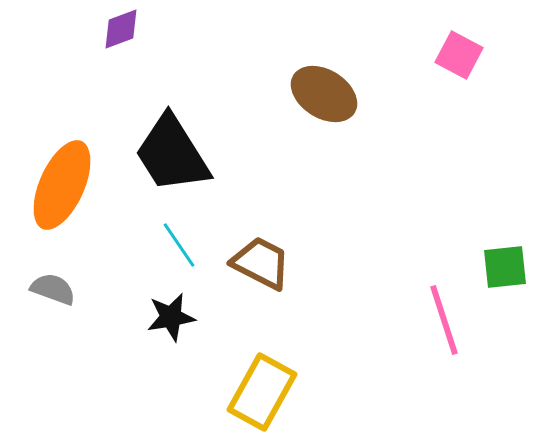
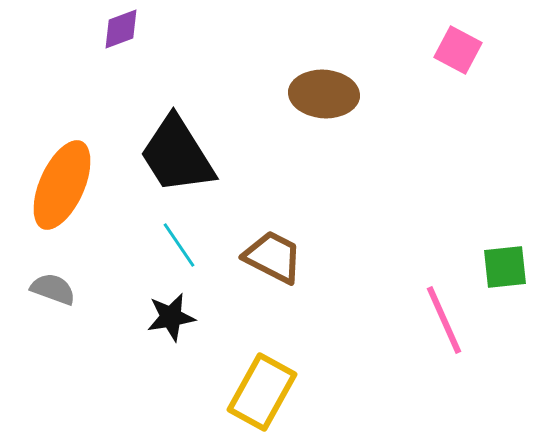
pink square: moved 1 px left, 5 px up
brown ellipse: rotated 28 degrees counterclockwise
black trapezoid: moved 5 px right, 1 px down
brown trapezoid: moved 12 px right, 6 px up
pink line: rotated 6 degrees counterclockwise
